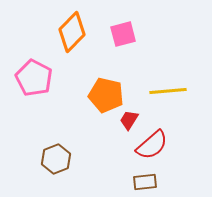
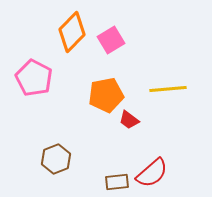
pink square: moved 12 px left, 6 px down; rotated 16 degrees counterclockwise
yellow line: moved 2 px up
orange pentagon: rotated 24 degrees counterclockwise
red trapezoid: rotated 85 degrees counterclockwise
red semicircle: moved 28 px down
brown rectangle: moved 28 px left
